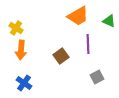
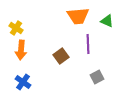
orange trapezoid: rotated 25 degrees clockwise
green triangle: moved 2 px left
blue cross: moved 1 px left, 1 px up
